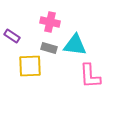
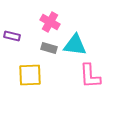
pink cross: rotated 18 degrees clockwise
purple rectangle: rotated 21 degrees counterclockwise
yellow square: moved 9 px down
